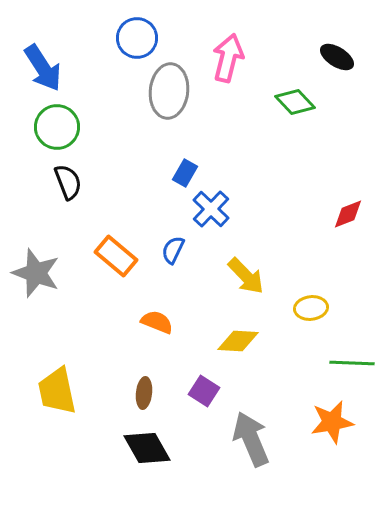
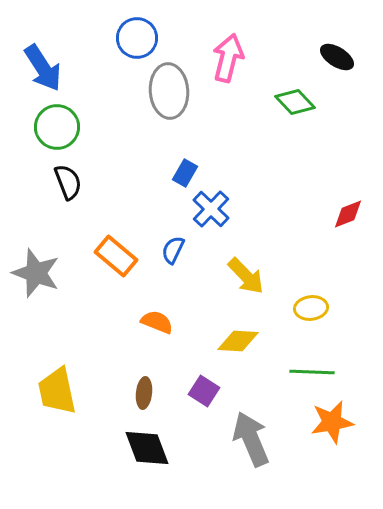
gray ellipse: rotated 10 degrees counterclockwise
green line: moved 40 px left, 9 px down
black diamond: rotated 9 degrees clockwise
